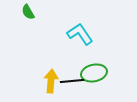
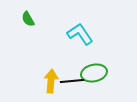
green semicircle: moved 7 px down
